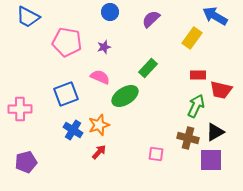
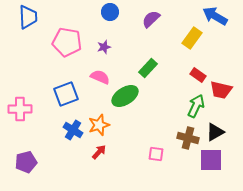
blue trapezoid: rotated 120 degrees counterclockwise
red rectangle: rotated 35 degrees clockwise
